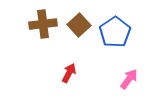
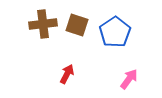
brown square: moved 2 px left; rotated 30 degrees counterclockwise
red arrow: moved 2 px left, 1 px down
